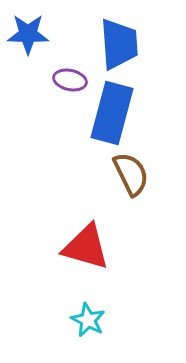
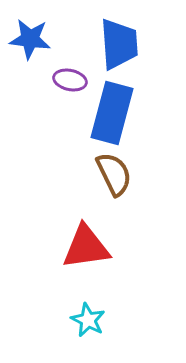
blue star: moved 2 px right, 5 px down; rotated 6 degrees clockwise
brown semicircle: moved 17 px left
red triangle: rotated 24 degrees counterclockwise
